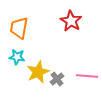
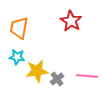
yellow star: moved 1 px left, 1 px up; rotated 15 degrees clockwise
